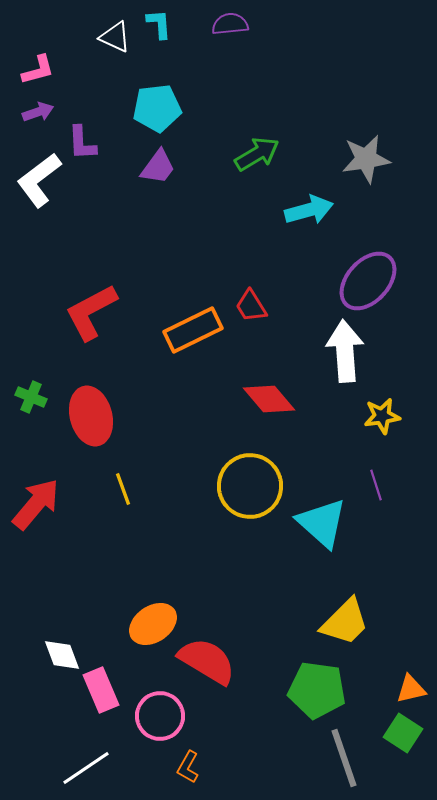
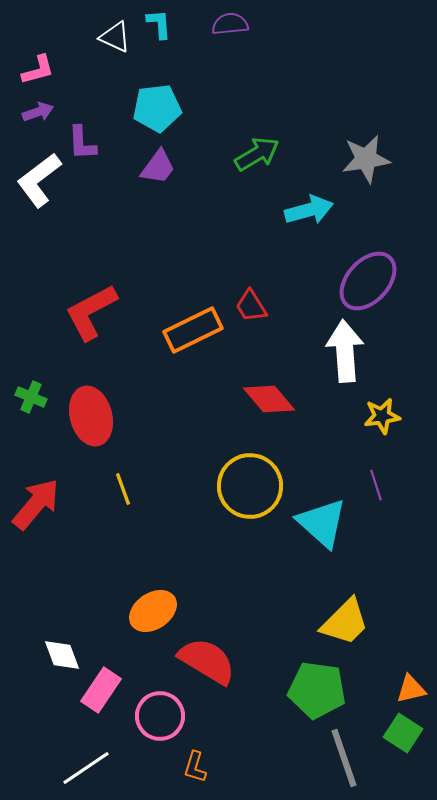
orange ellipse: moved 13 px up
pink rectangle: rotated 57 degrees clockwise
orange L-shape: moved 7 px right; rotated 12 degrees counterclockwise
